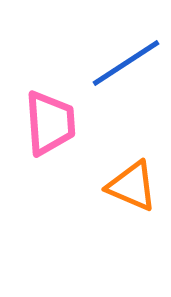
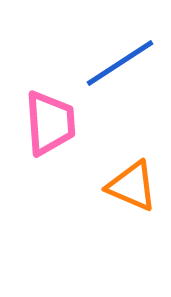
blue line: moved 6 px left
